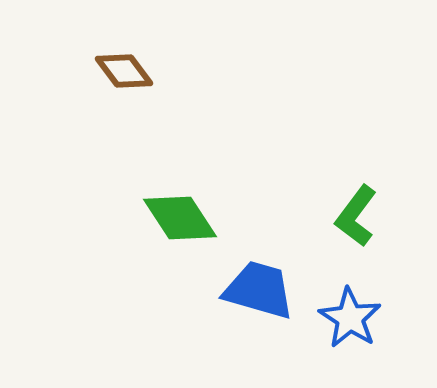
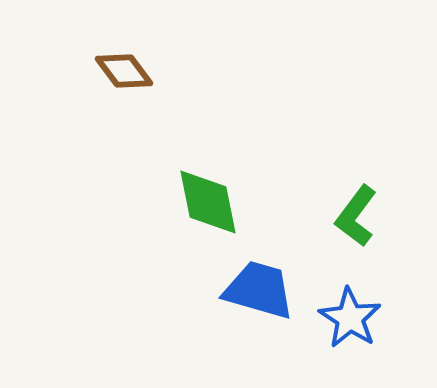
green diamond: moved 28 px right, 16 px up; rotated 22 degrees clockwise
